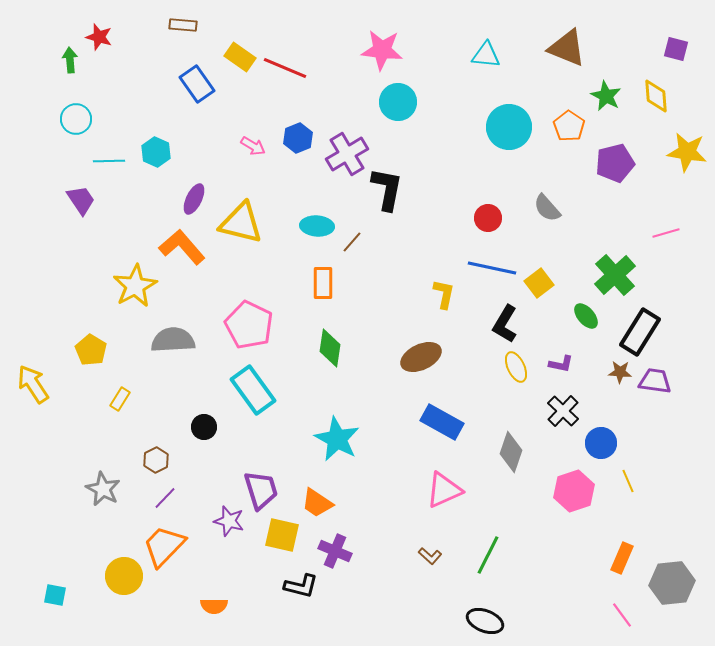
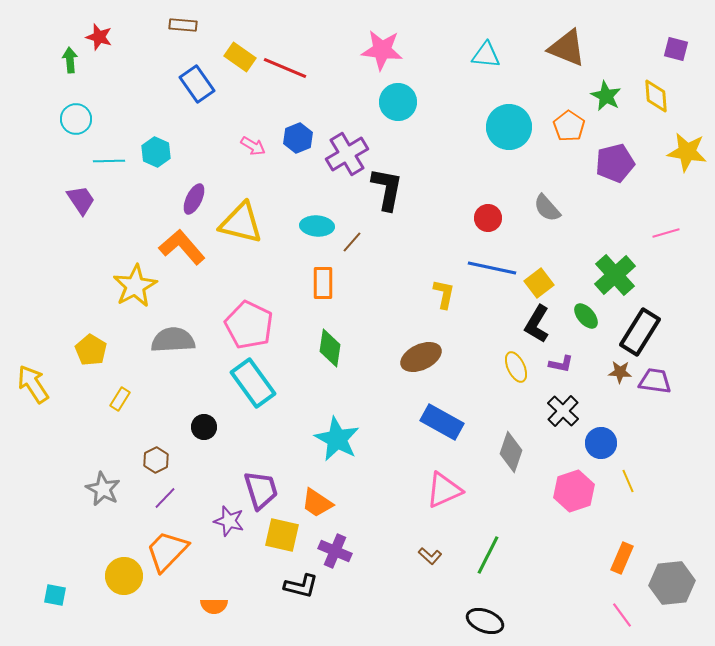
black L-shape at (505, 324): moved 32 px right
cyan rectangle at (253, 390): moved 7 px up
orange trapezoid at (164, 546): moved 3 px right, 5 px down
